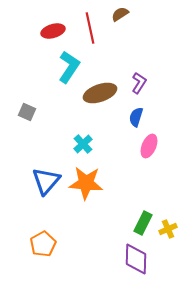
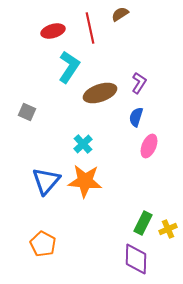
orange star: moved 1 px left, 2 px up
orange pentagon: rotated 15 degrees counterclockwise
